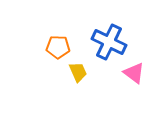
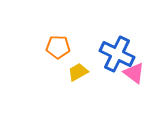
blue cross: moved 8 px right, 12 px down
yellow trapezoid: rotated 95 degrees counterclockwise
